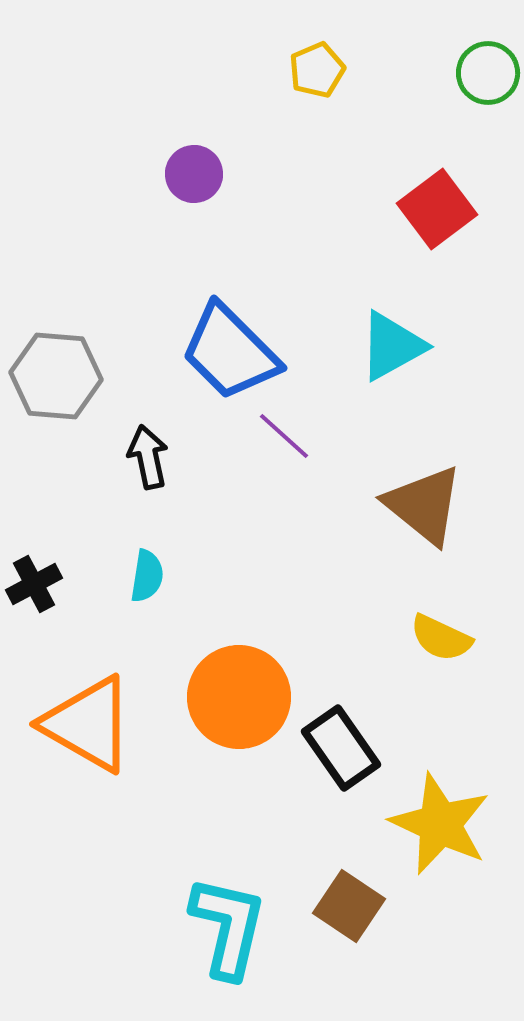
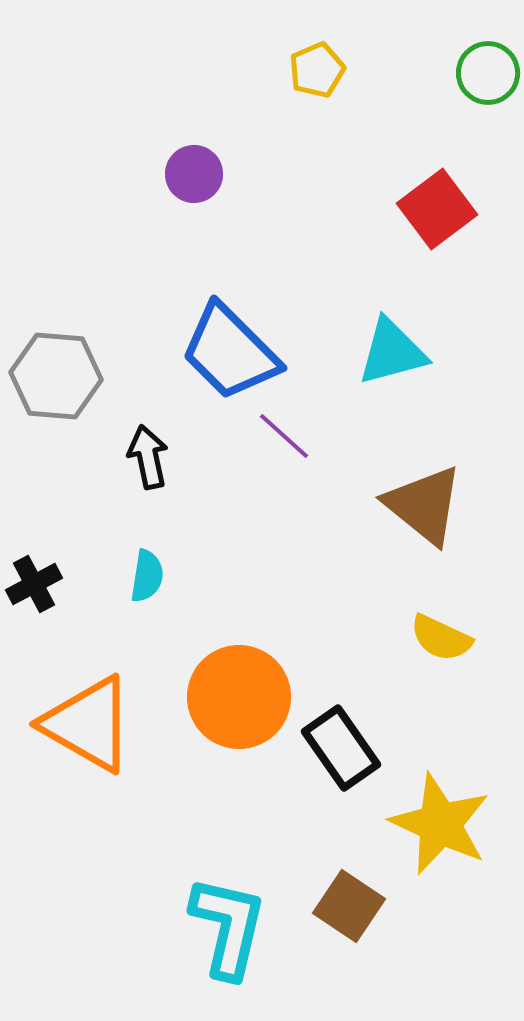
cyan triangle: moved 6 px down; rotated 14 degrees clockwise
